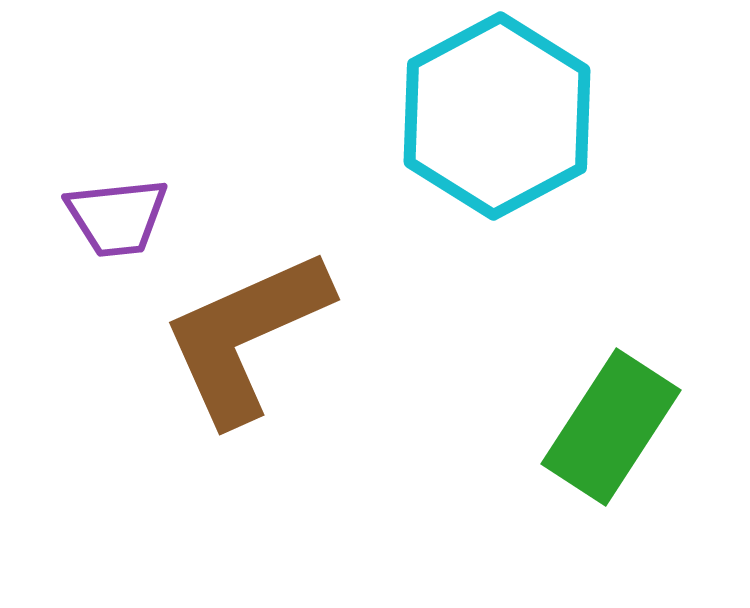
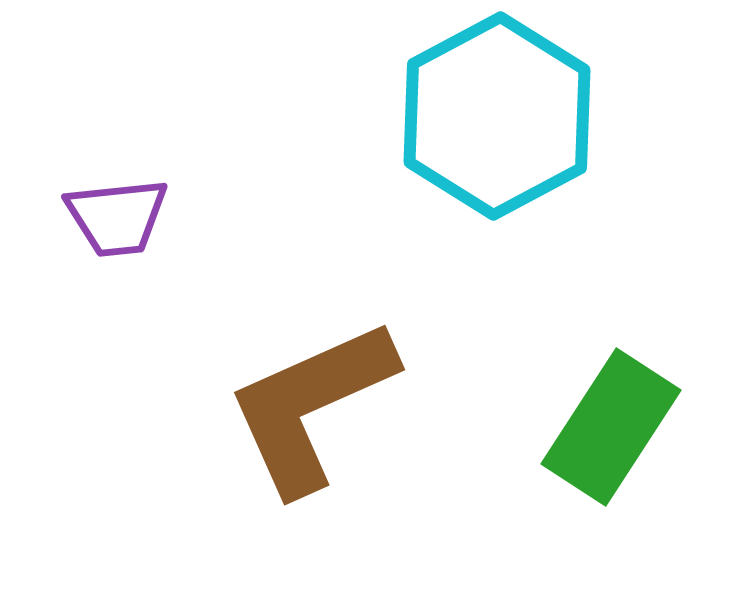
brown L-shape: moved 65 px right, 70 px down
